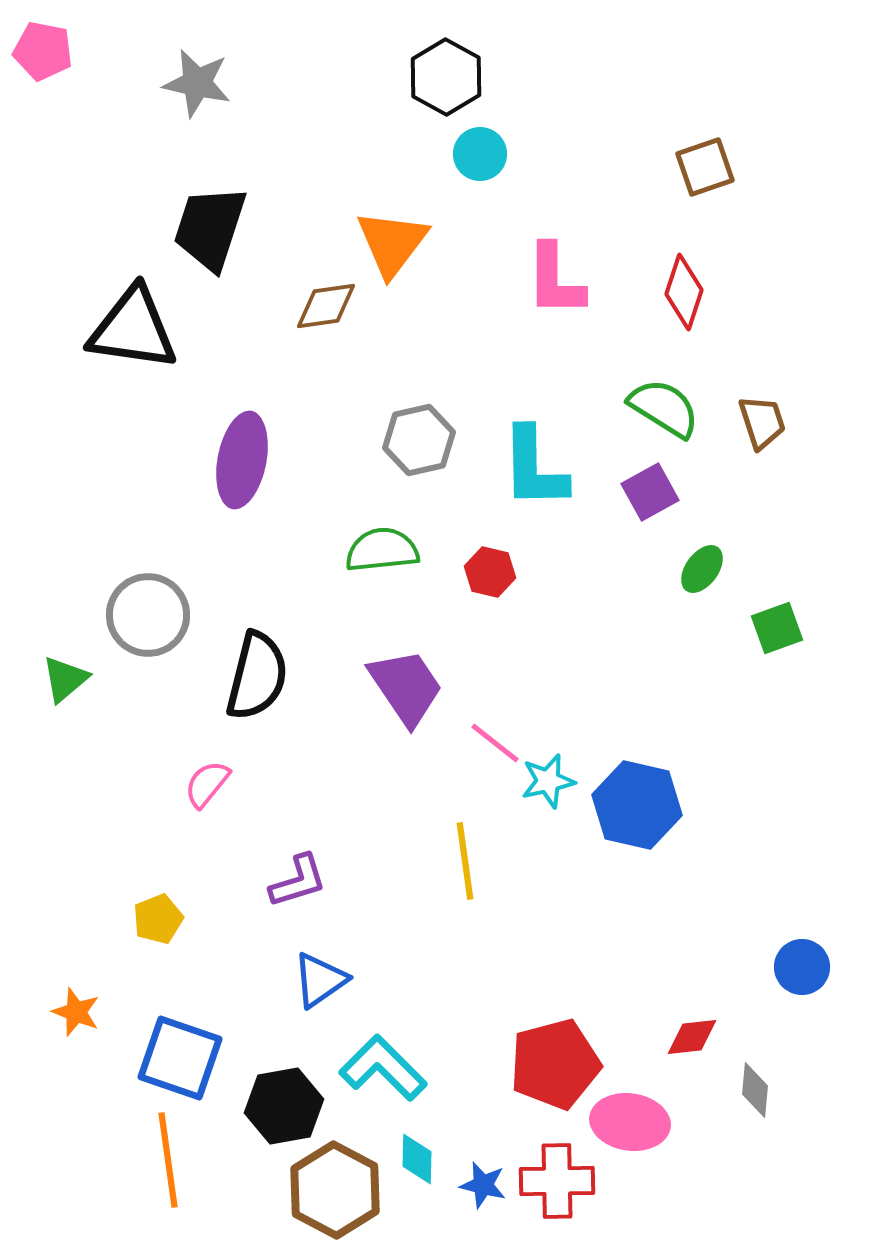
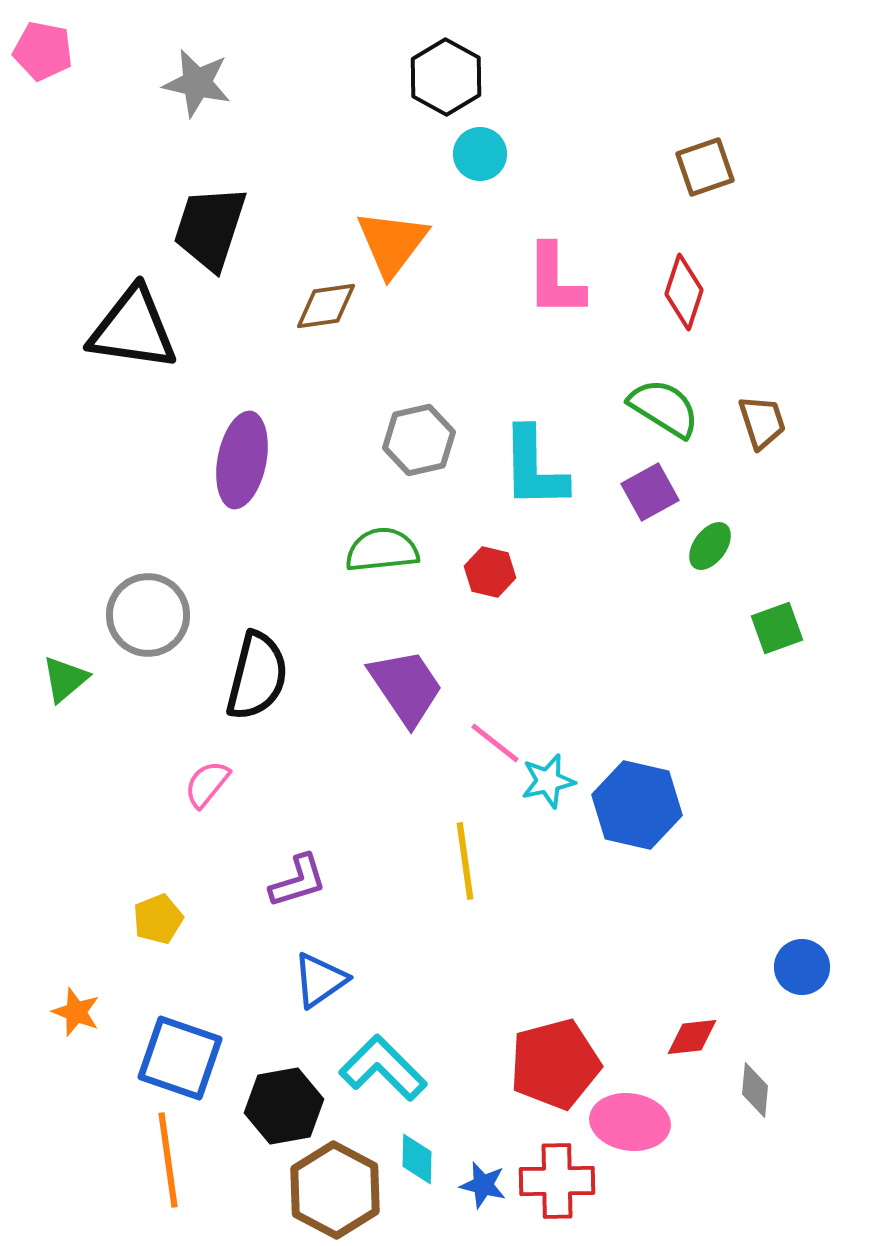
green ellipse at (702, 569): moved 8 px right, 23 px up
